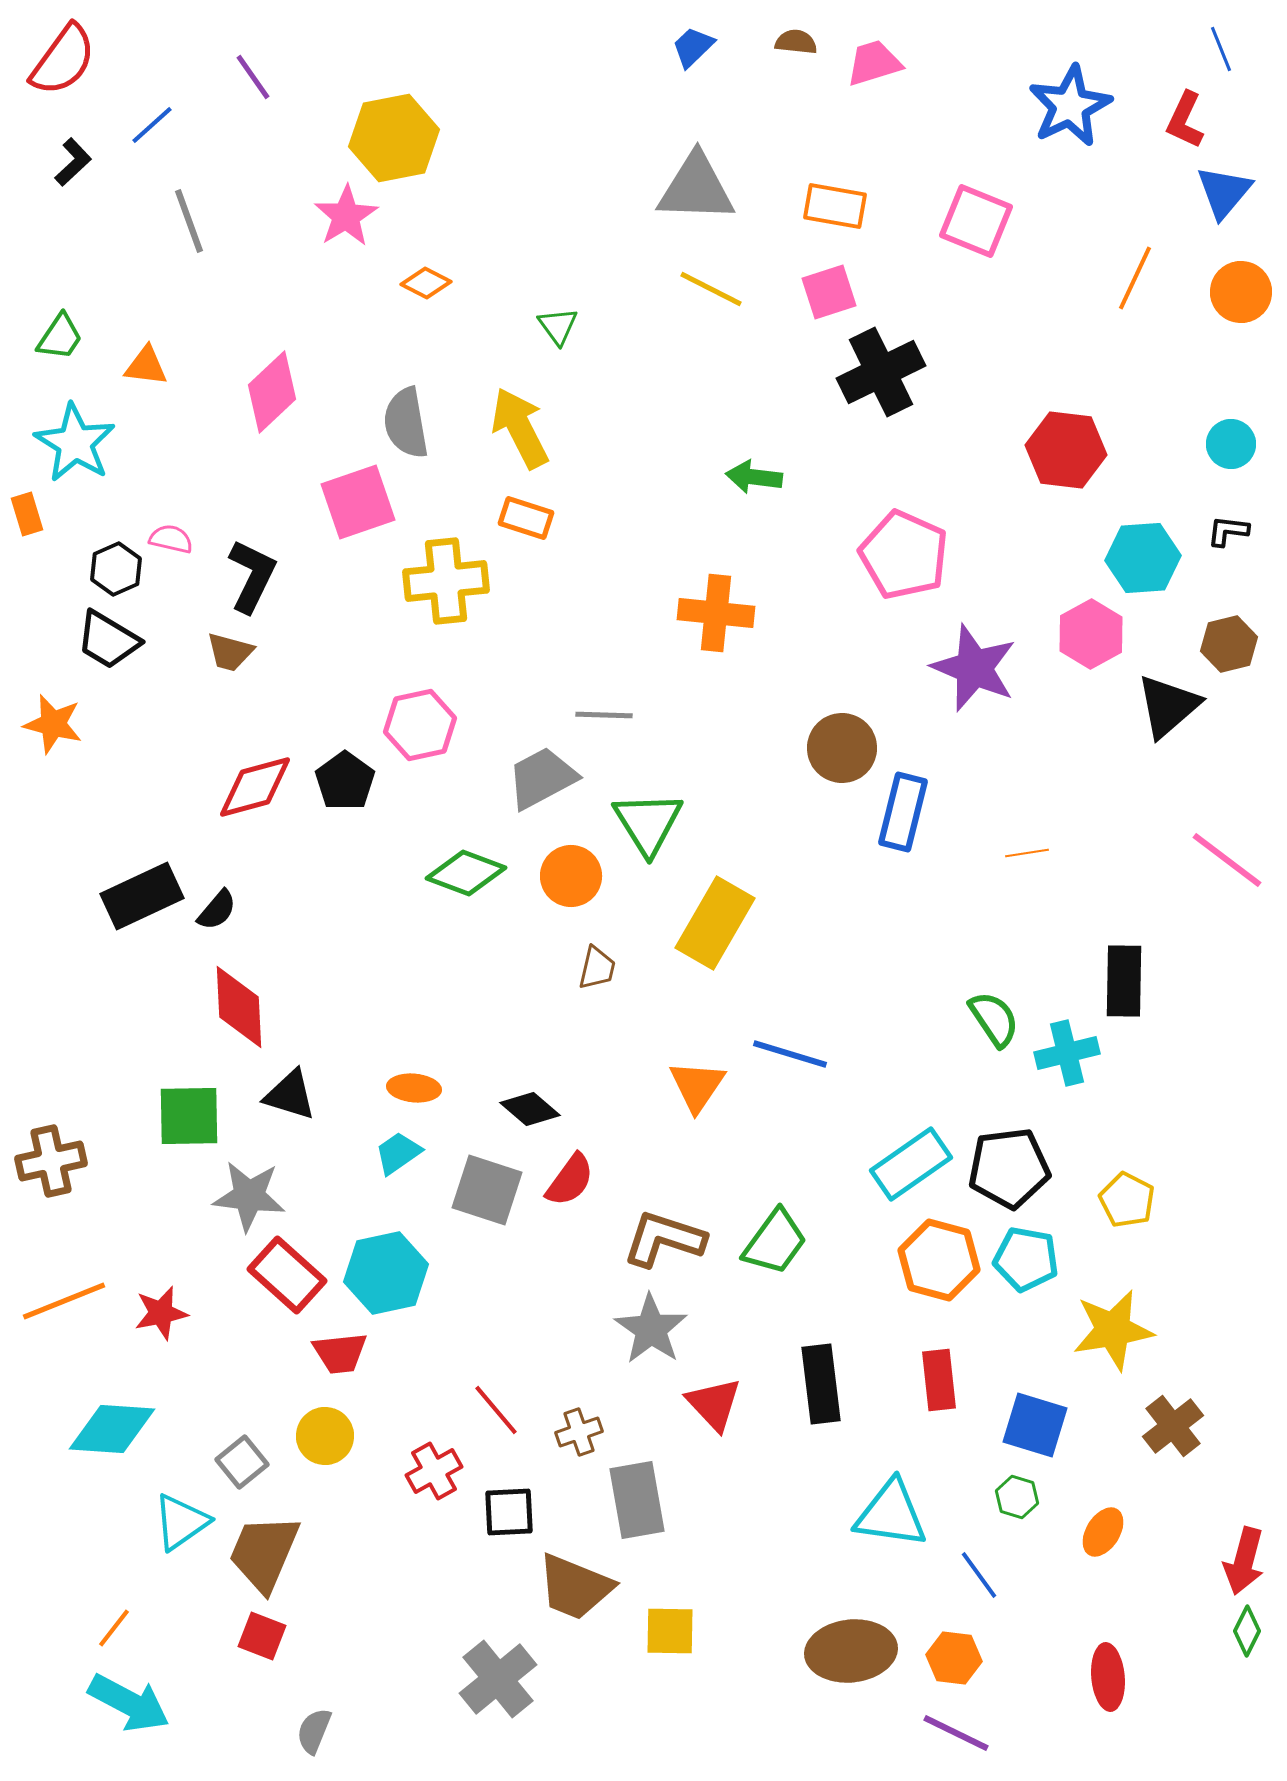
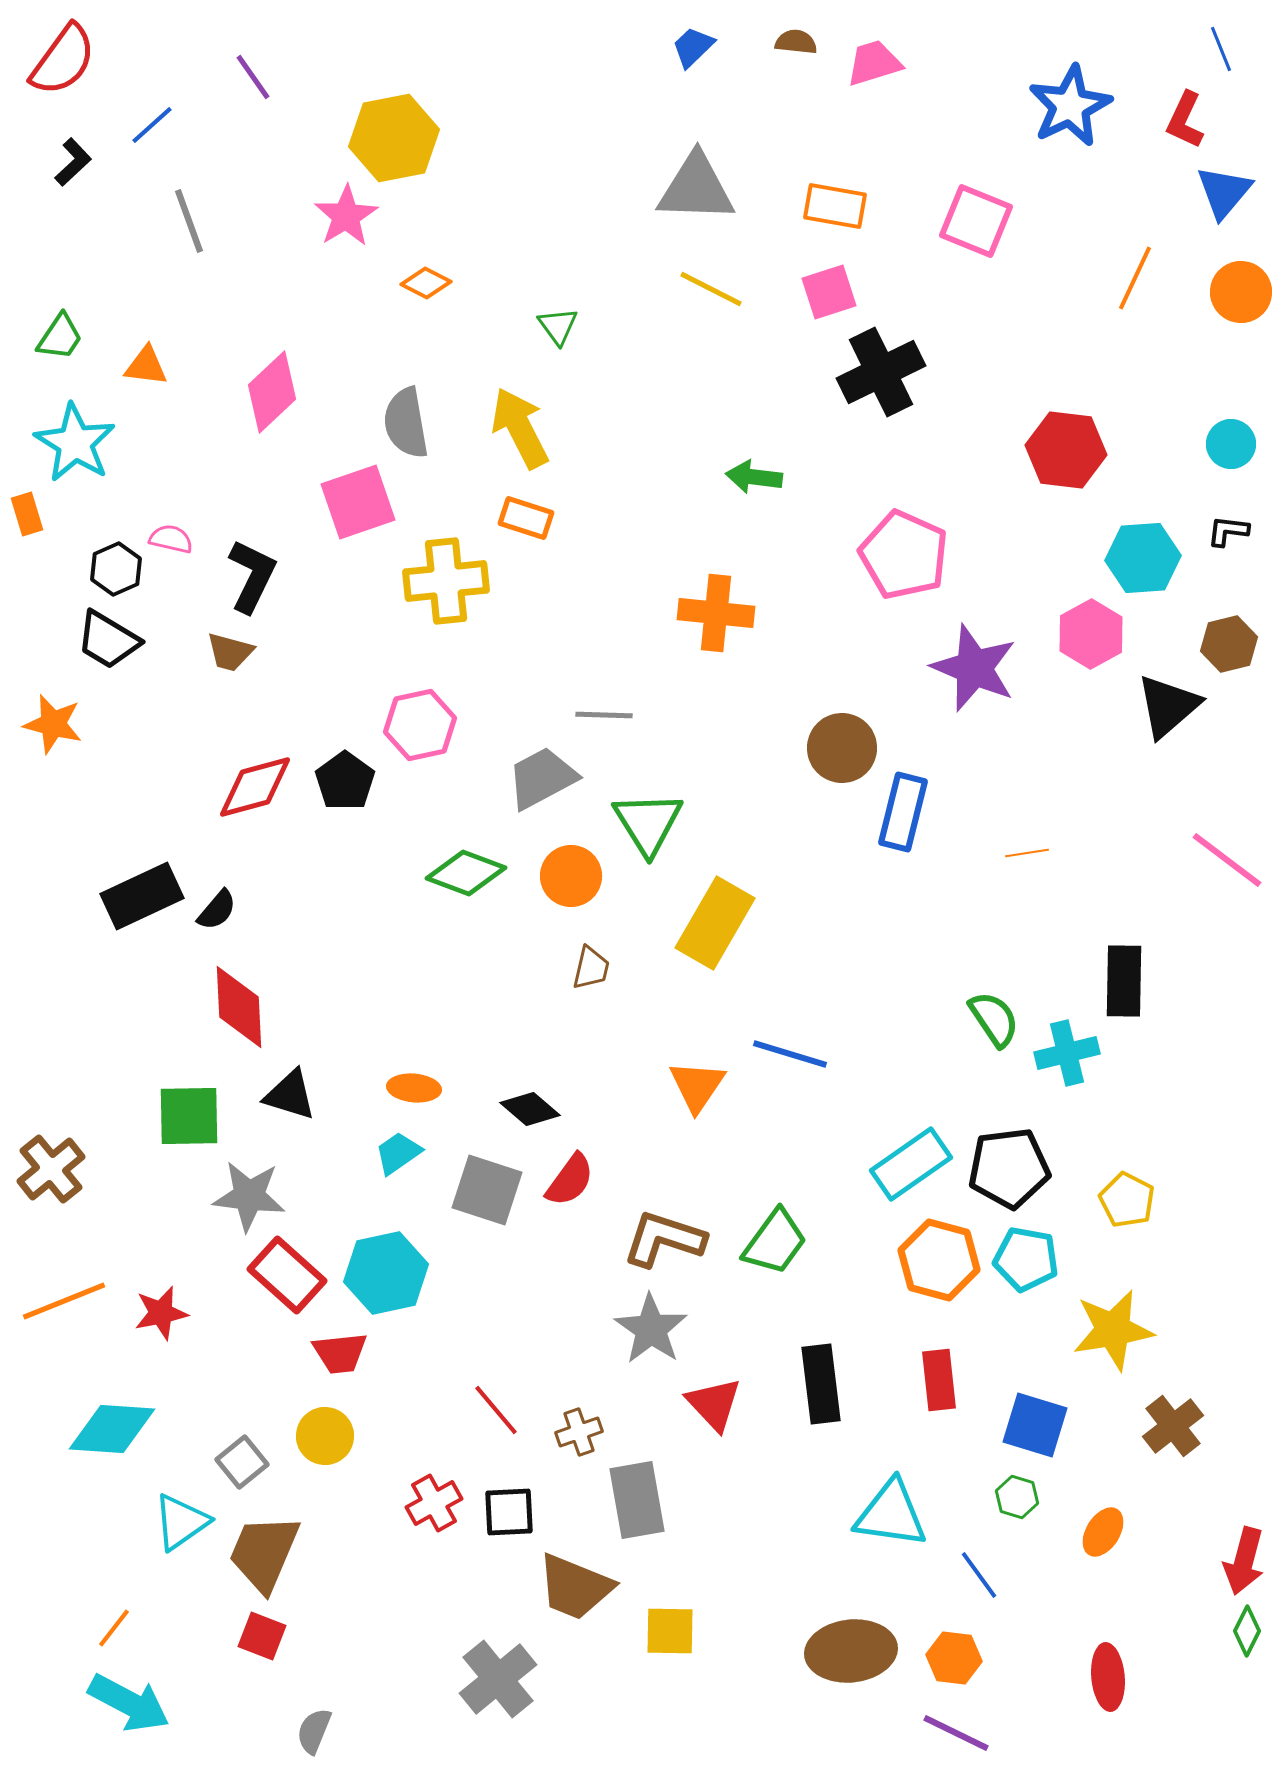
brown trapezoid at (597, 968): moved 6 px left
brown cross at (51, 1161): moved 8 px down; rotated 26 degrees counterclockwise
red cross at (434, 1471): moved 32 px down
